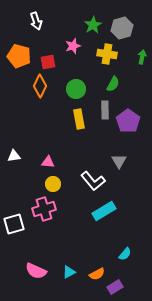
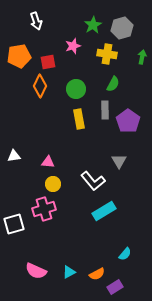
orange pentagon: rotated 25 degrees counterclockwise
